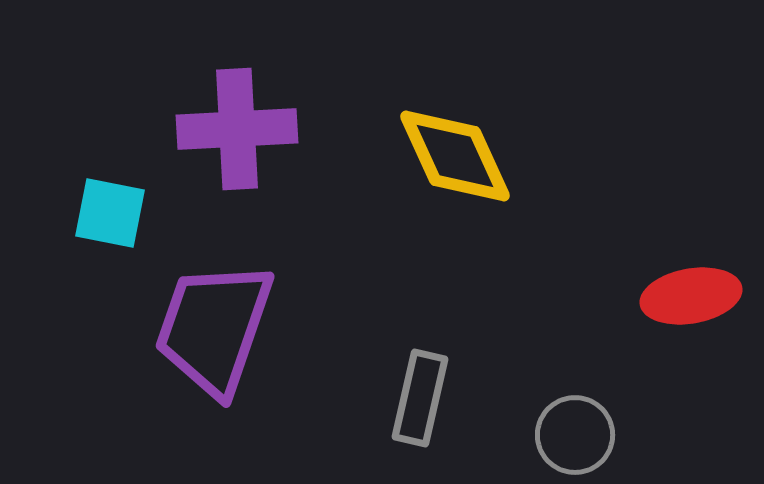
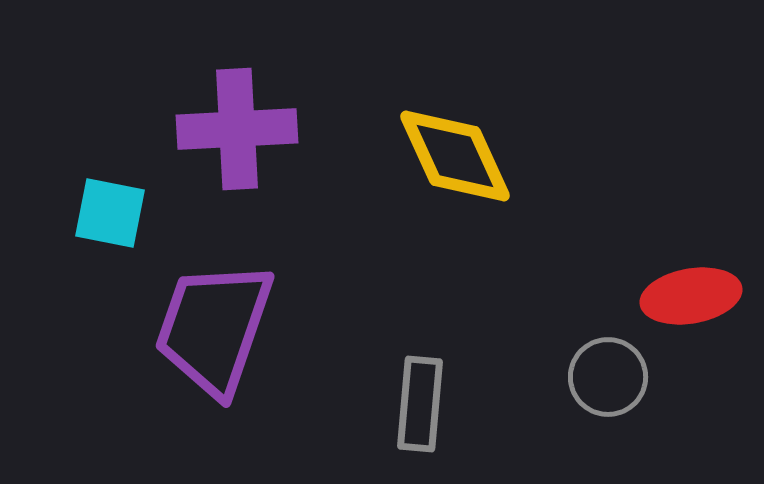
gray rectangle: moved 6 px down; rotated 8 degrees counterclockwise
gray circle: moved 33 px right, 58 px up
